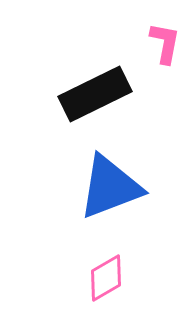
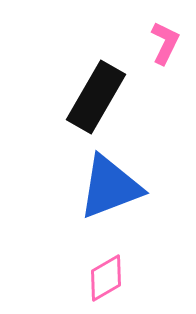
pink L-shape: rotated 15 degrees clockwise
black rectangle: moved 1 px right, 3 px down; rotated 34 degrees counterclockwise
